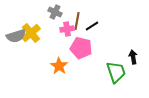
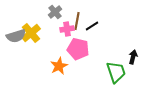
gray cross: rotated 24 degrees clockwise
pink pentagon: moved 3 px left, 1 px down
black arrow: rotated 24 degrees clockwise
orange star: rotated 12 degrees clockwise
